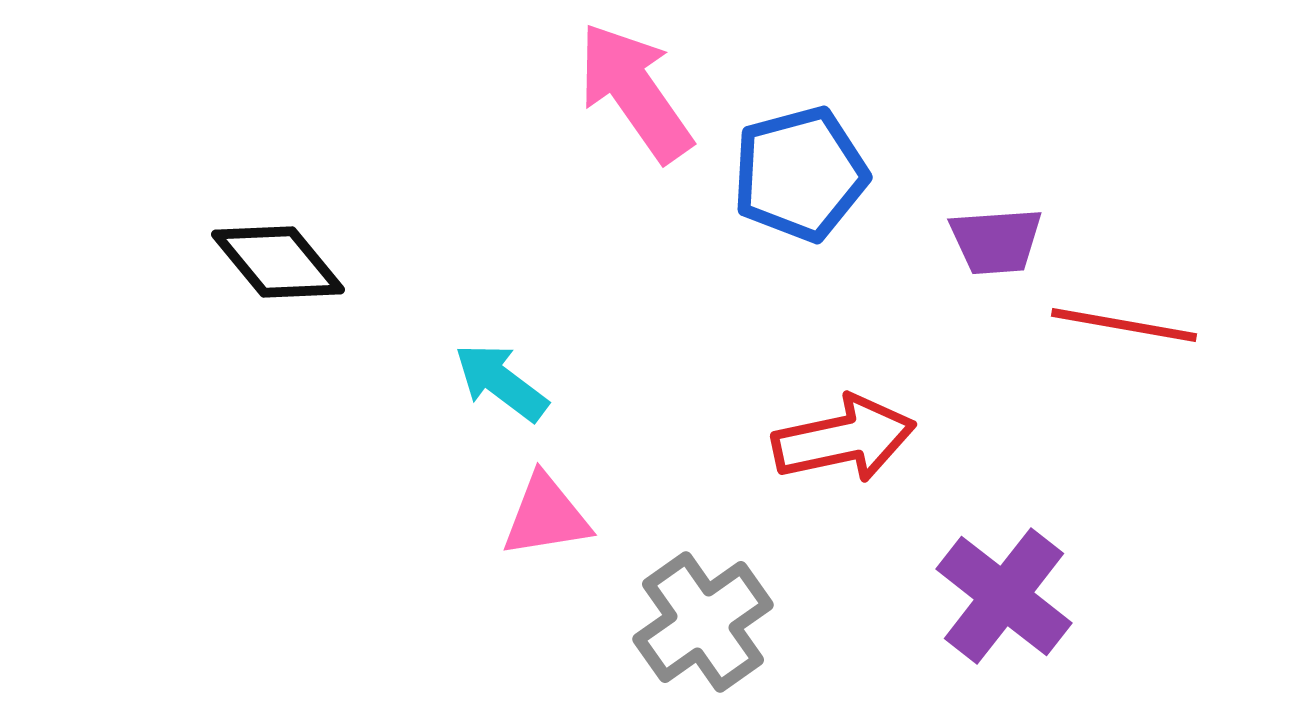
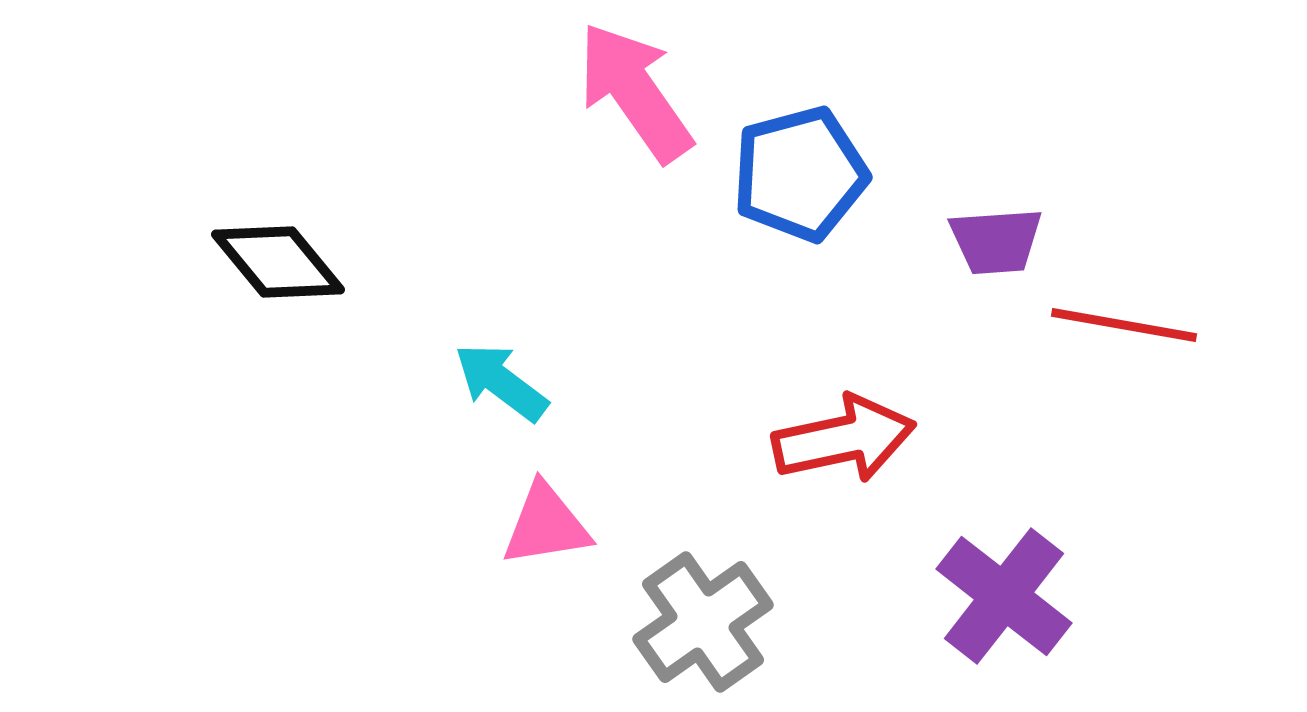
pink triangle: moved 9 px down
